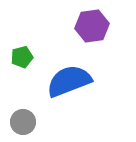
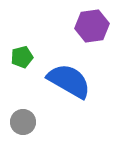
blue semicircle: rotated 51 degrees clockwise
